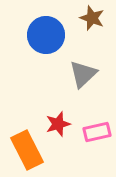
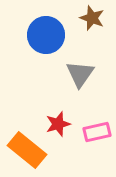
gray triangle: moved 3 px left; rotated 12 degrees counterclockwise
orange rectangle: rotated 24 degrees counterclockwise
